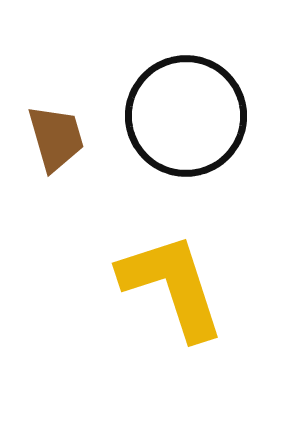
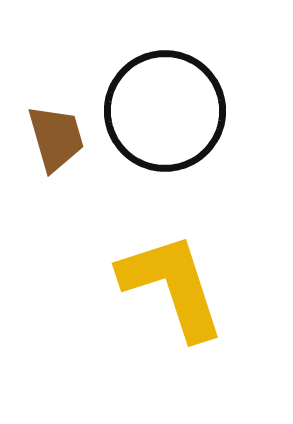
black circle: moved 21 px left, 5 px up
